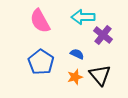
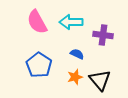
cyan arrow: moved 12 px left, 5 px down
pink semicircle: moved 3 px left, 1 px down
purple cross: rotated 30 degrees counterclockwise
blue pentagon: moved 2 px left, 3 px down
black triangle: moved 5 px down
